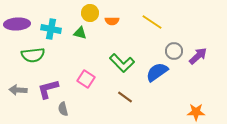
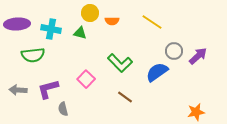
green L-shape: moved 2 px left
pink square: rotated 12 degrees clockwise
orange star: rotated 12 degrees counterclockwise
